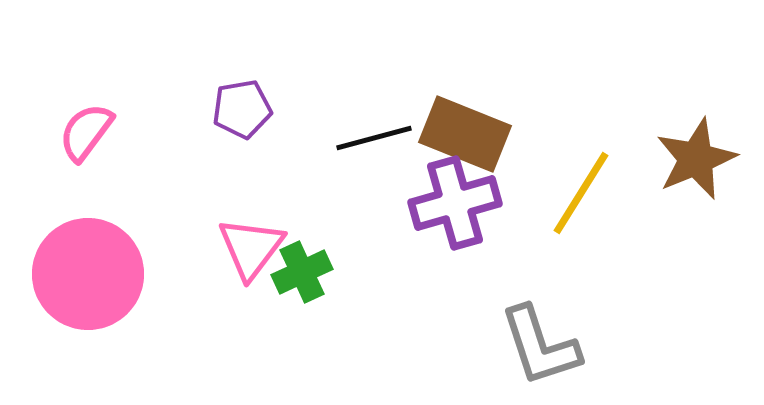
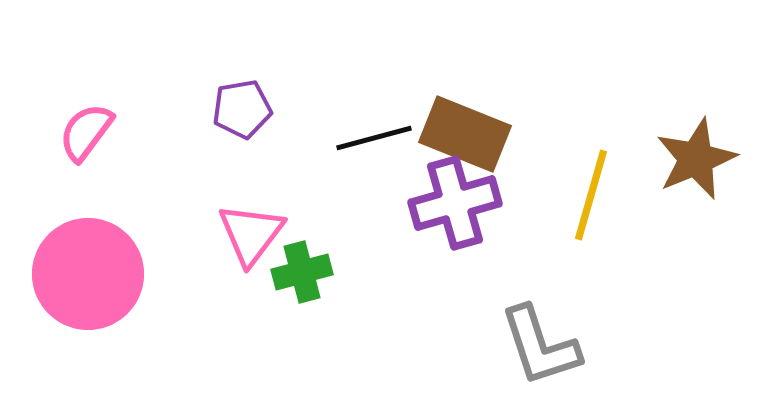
yellow line: moved 10 px right, 2 px down; rotated 16 degrees counterclockwise
pink triangle: moved 14 px up
green cross: rotated 10 degrees clockwise
